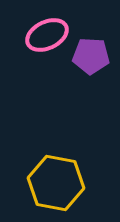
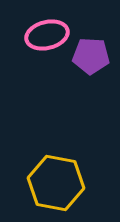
pink ellipse: rotated 12 degrees clockwise
